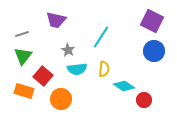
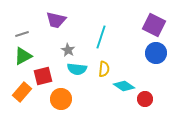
purple square: moved 2 px right, 4 px down
cyan line: rotated 15 degrees counterclockwise
blue circle: moved 2 px right, 2 px down
green triangle: rotated 24 degrees clockwise
cyan semicircle: rotated 12 degrees clockwise
red square: rotated 36 degrees clockwise
orange rectangle: moved 2 px left, 1 px down; rotated 66 degrees counterclockwise
red circle: moved 1 px right, 1 px up
